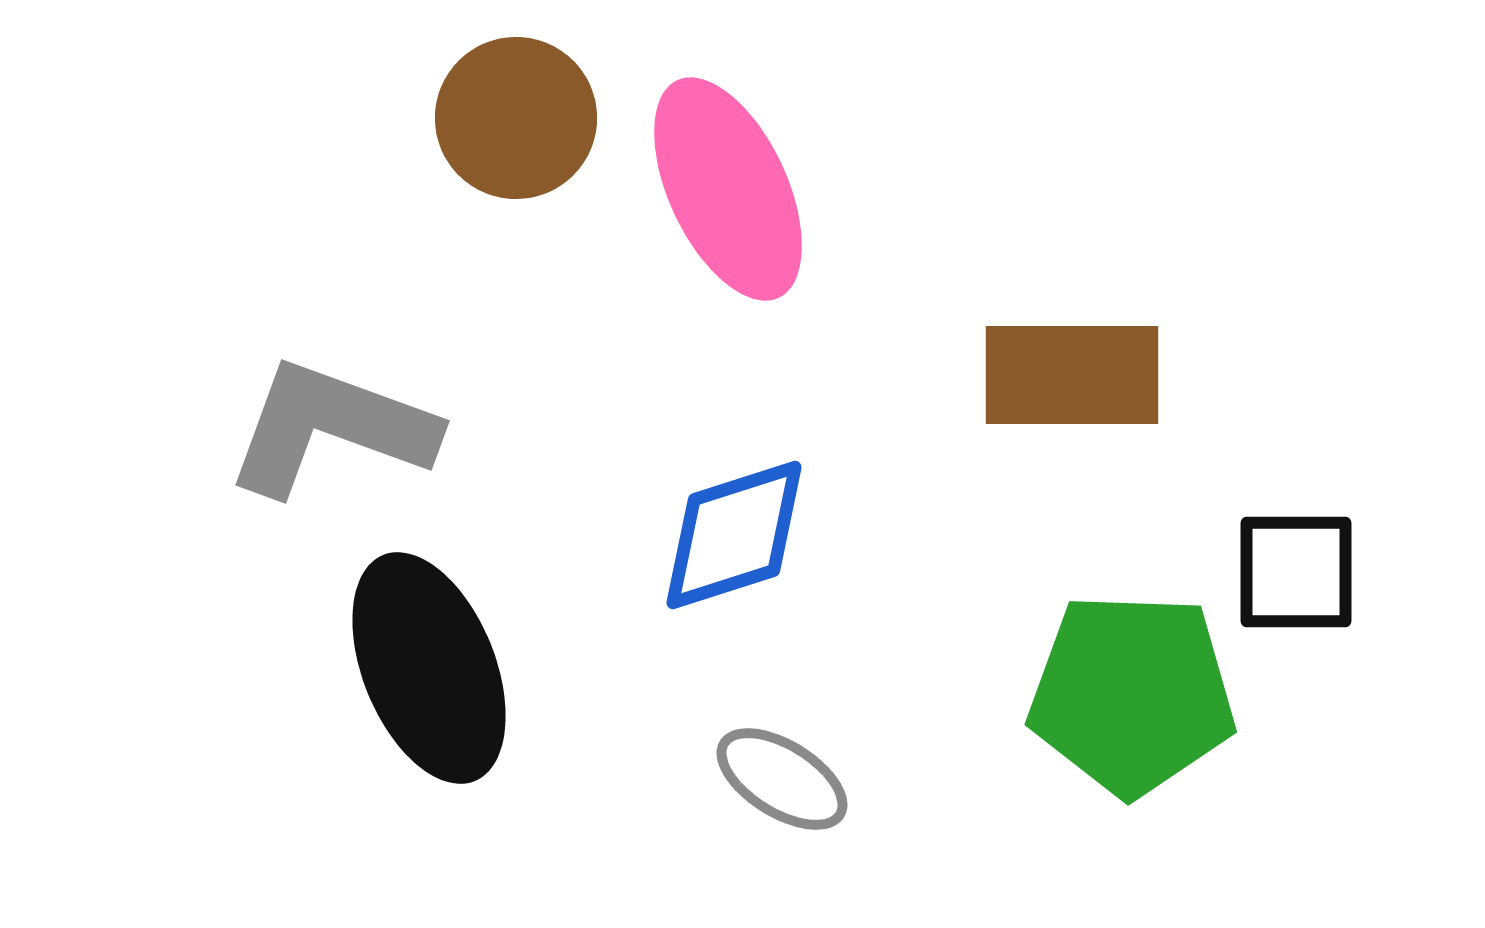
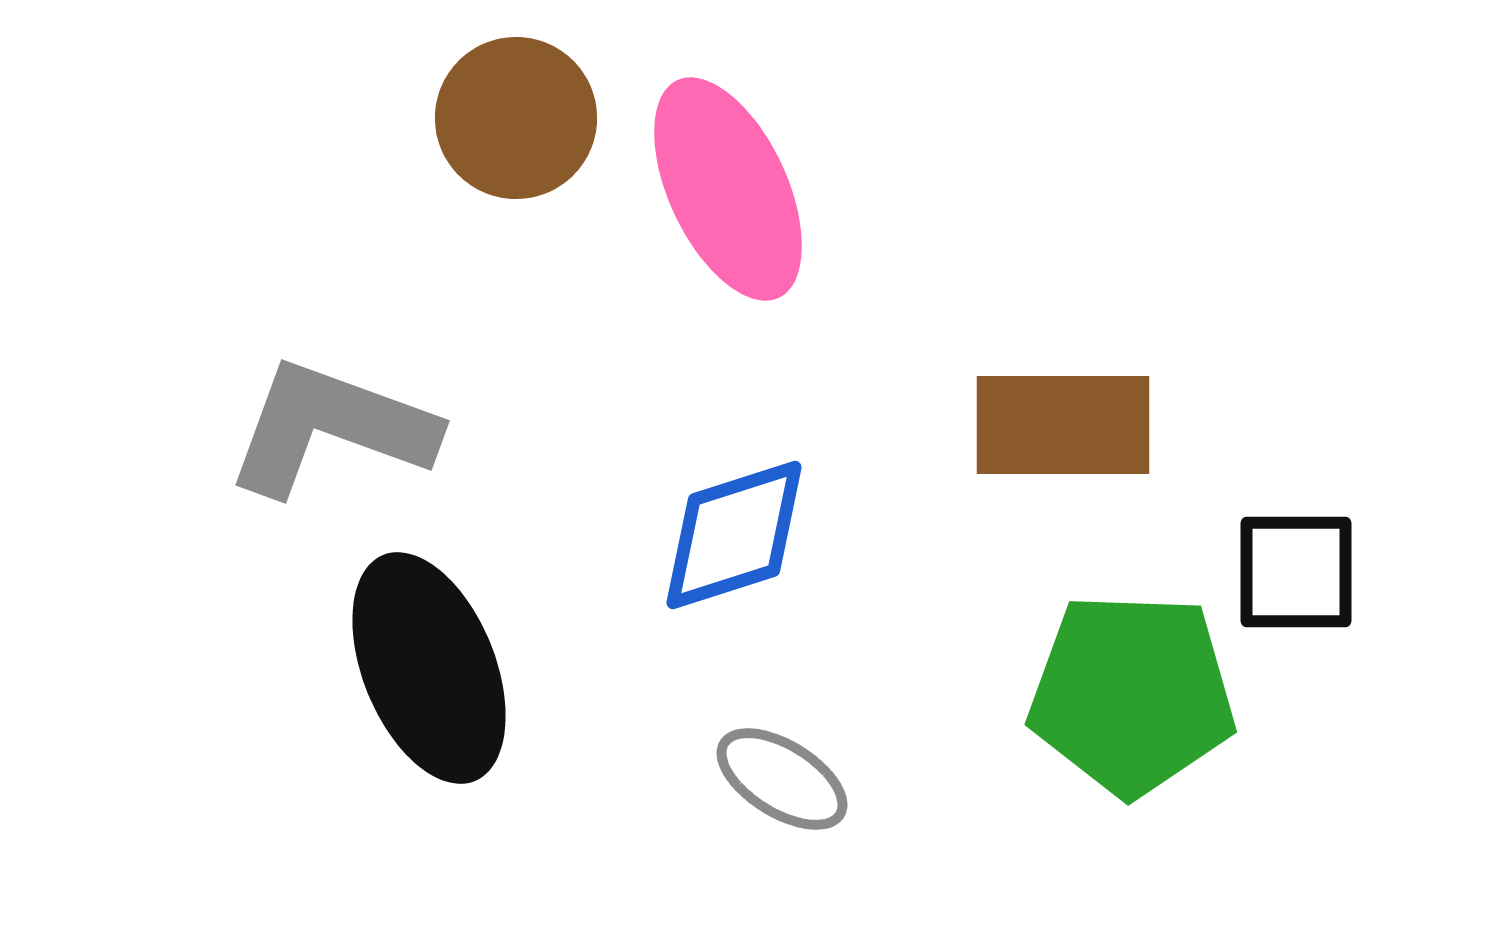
brown rectangle: moved 9 px left, 50 px down
